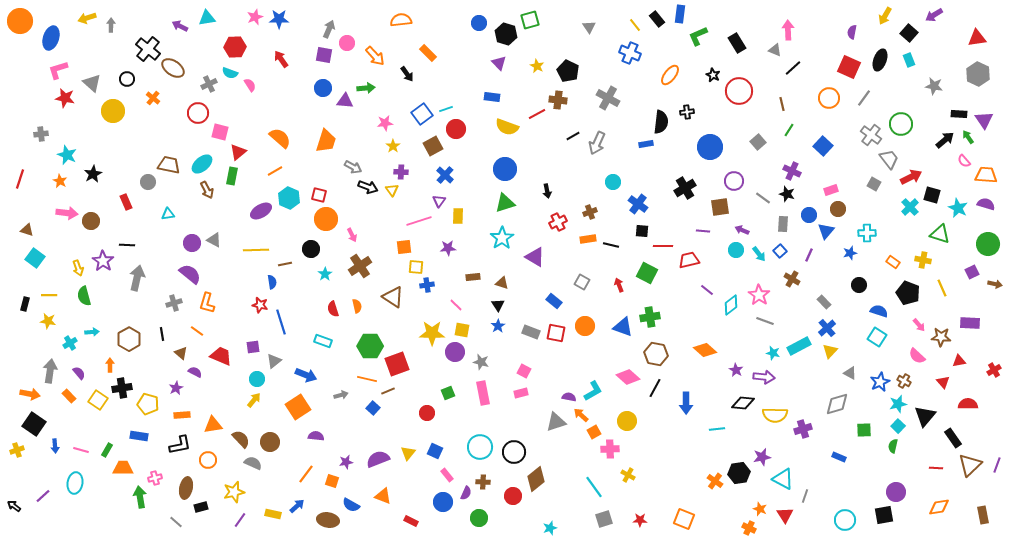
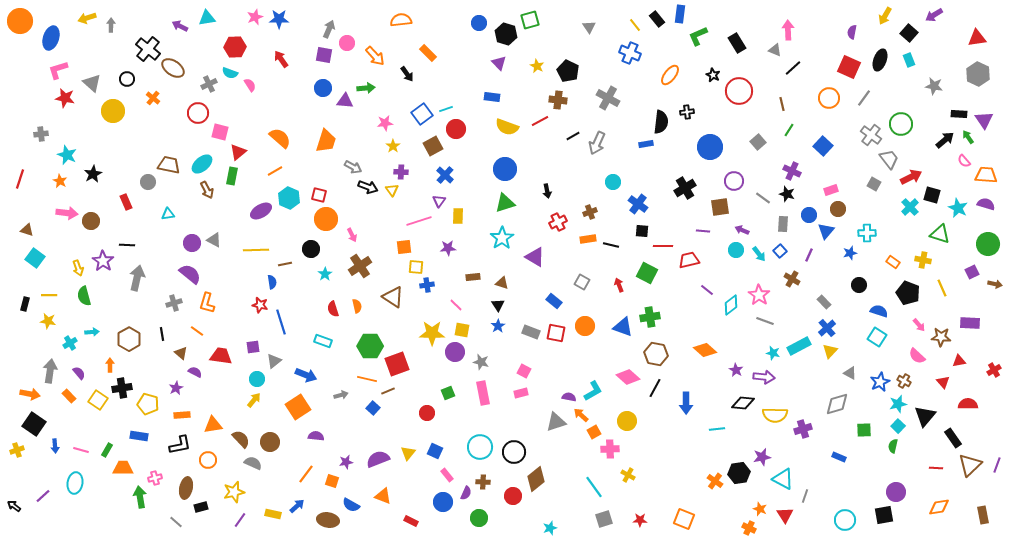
red line at (537, 114): moved 3 px right, 7 px down
red trapezoid at (221, 356): rotated 15 degrees counterclockwise
